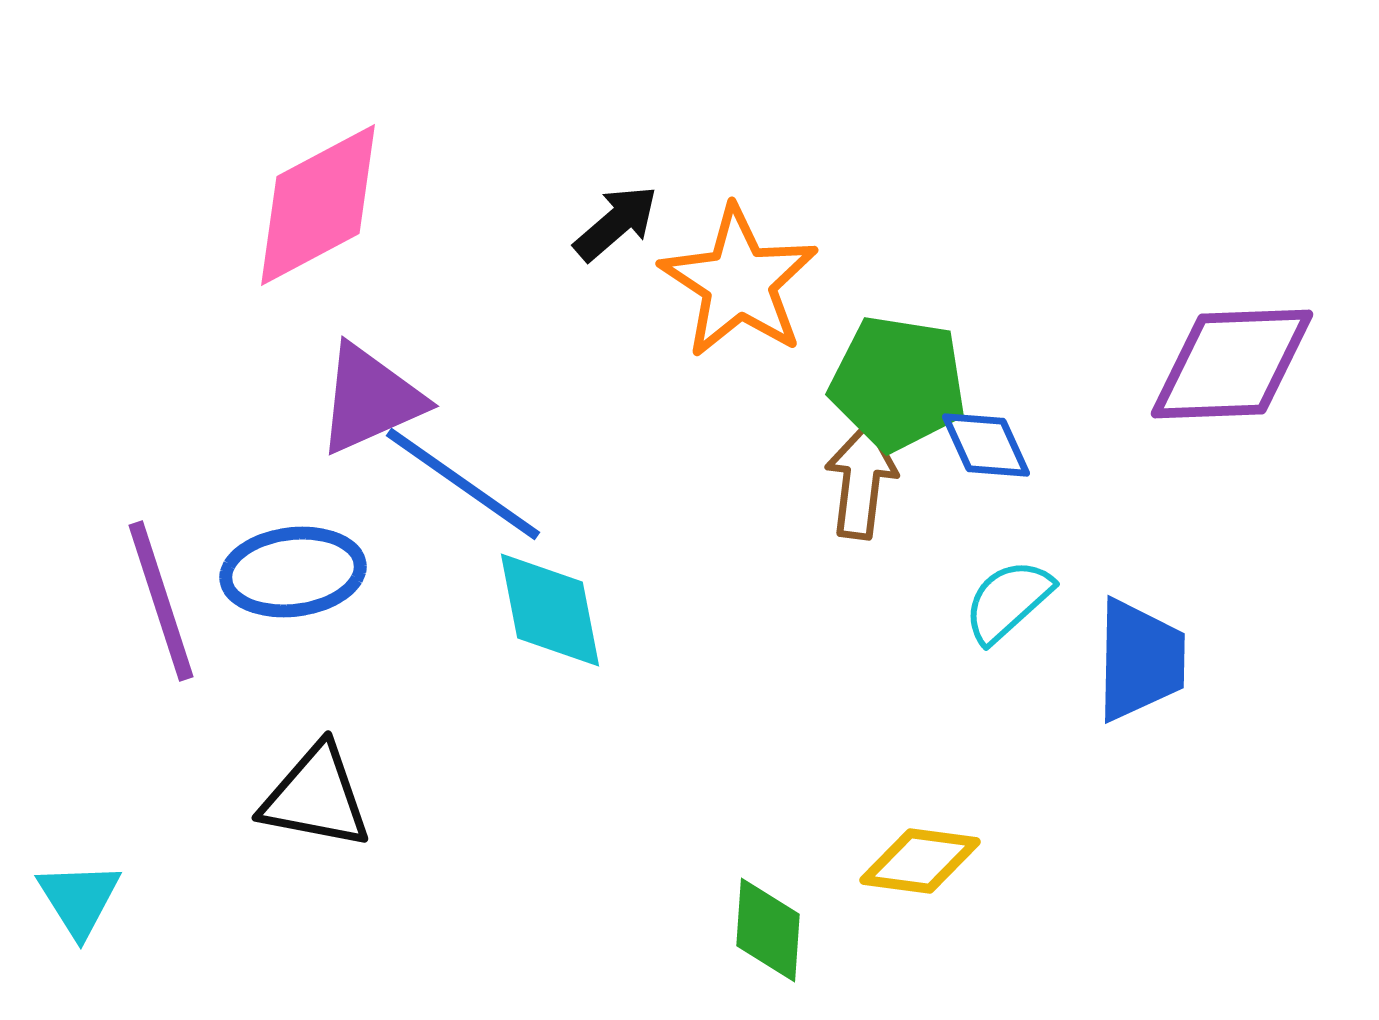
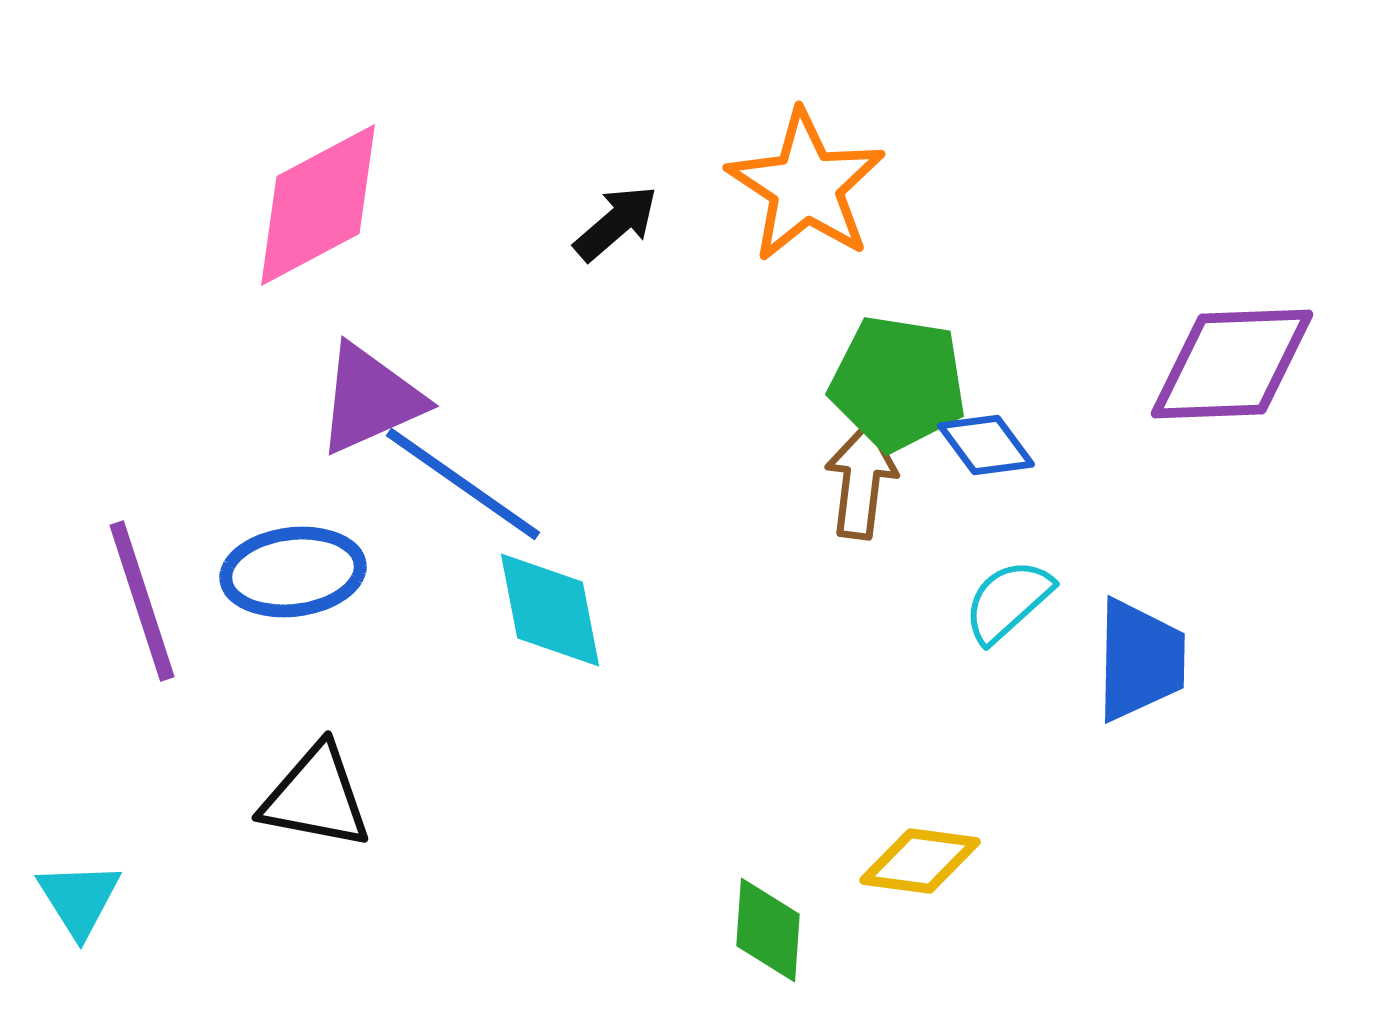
orange star: moved 67 px right, 96 px up
blue diamond: rotated 12 degrees counterclockwise
purple line: moved 19 px left
